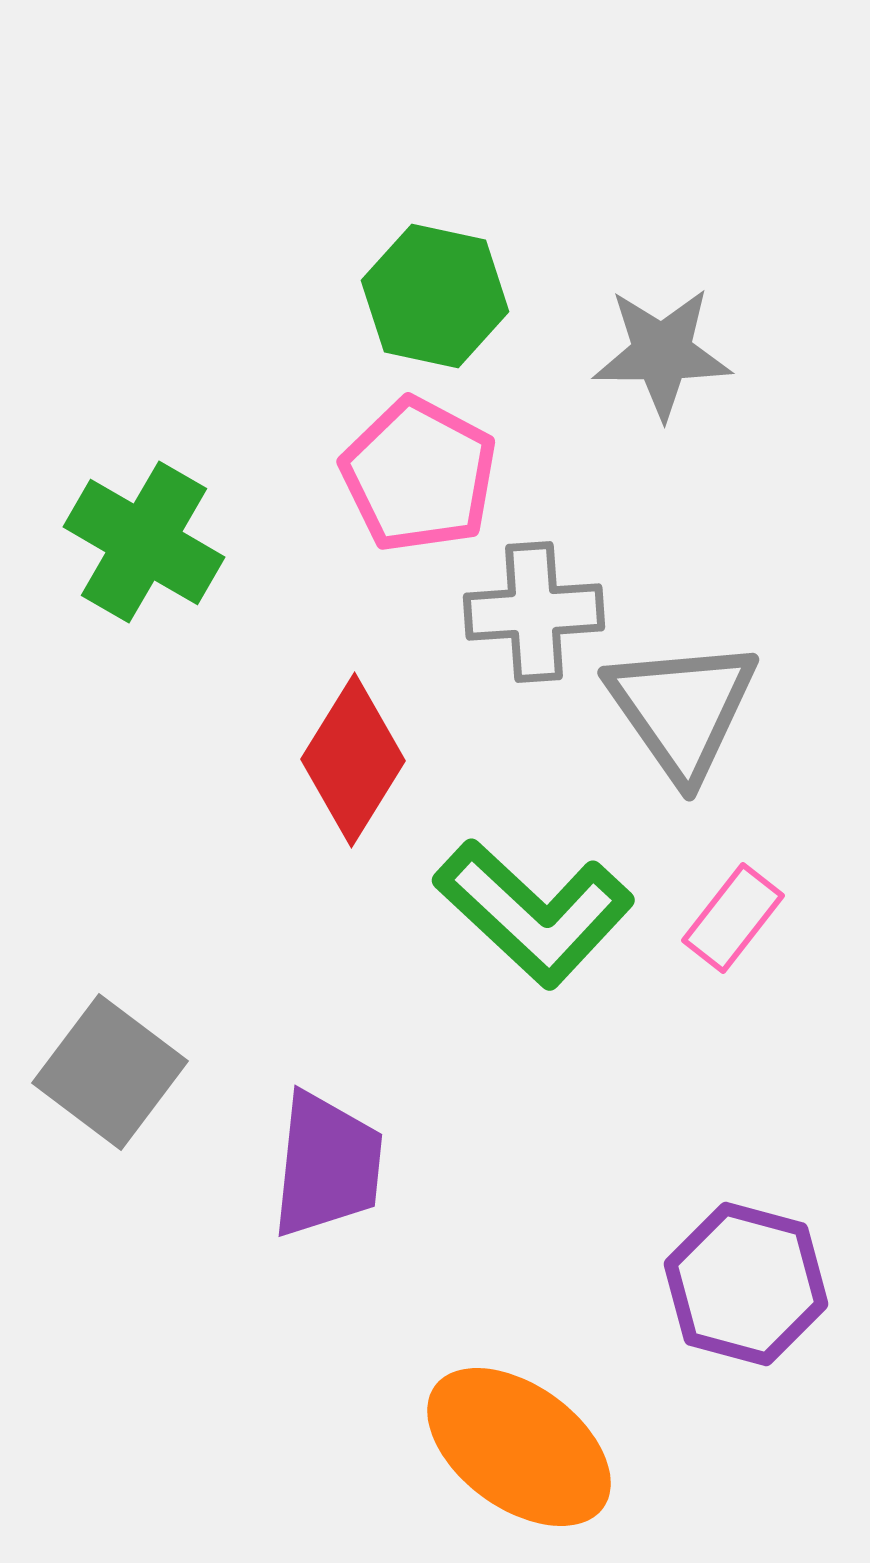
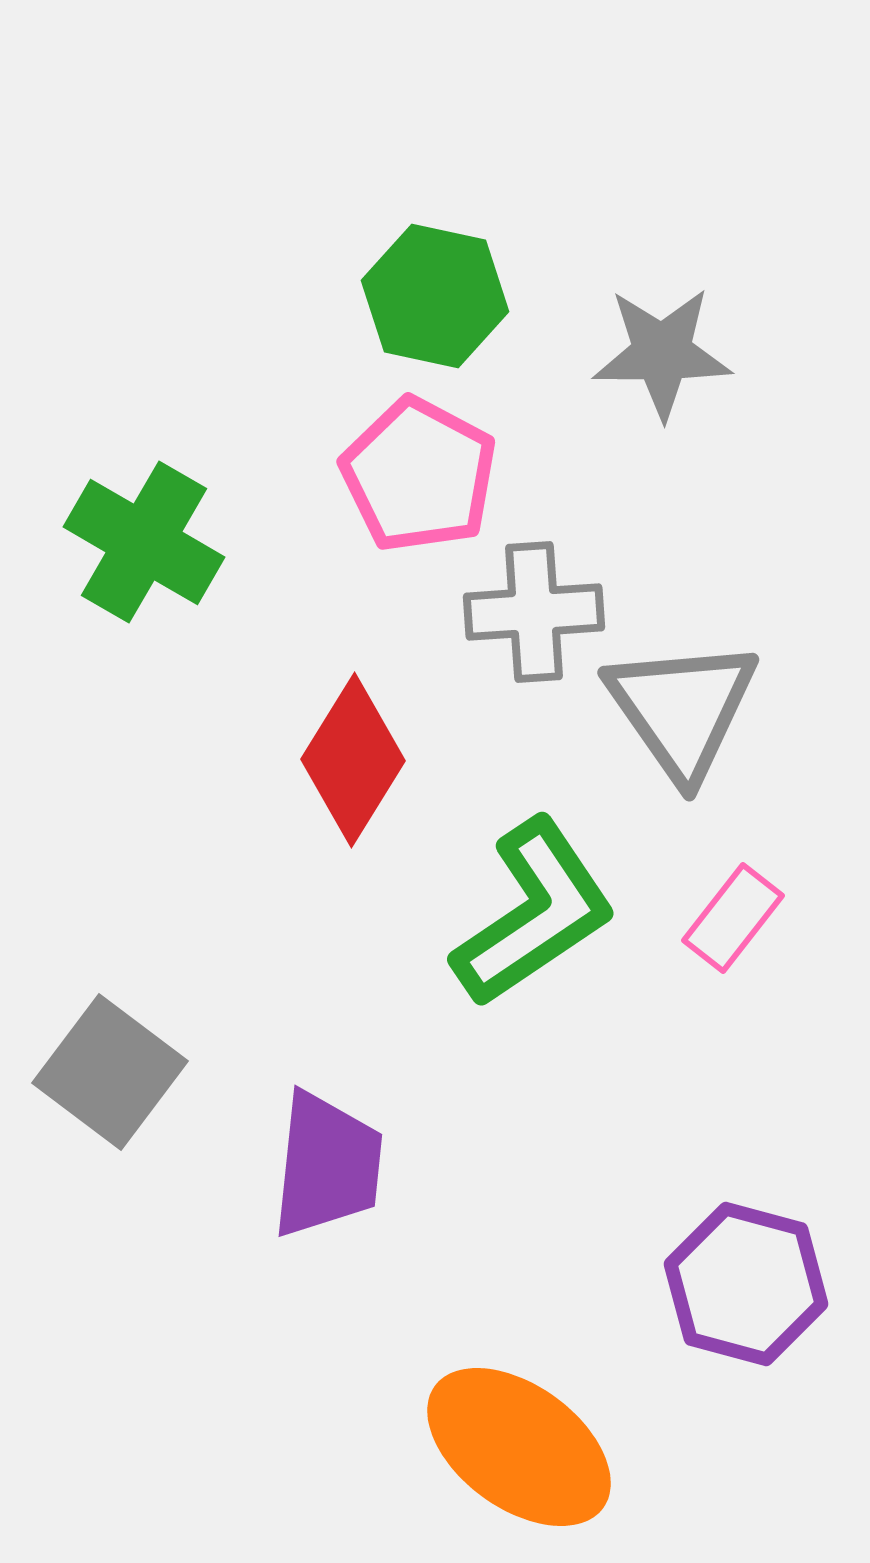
green L-shape: rotated 77 degrees counterclockwise
